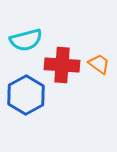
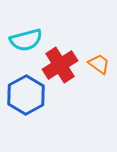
red cross: moved 2 px left; rotated 36 degrees counterclockwise
